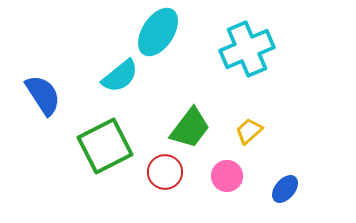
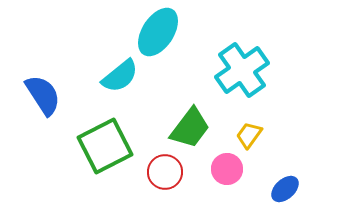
cyan cross: moved 5 px left, 21 px down; rotated 12 degrees counterclockwise
yellow trapezoid: moved 4 px down; rotated 12 degrees counterclockwise
pink circle: moved 7 px up
blue ellipse: rotated 8 degrees clockwise
